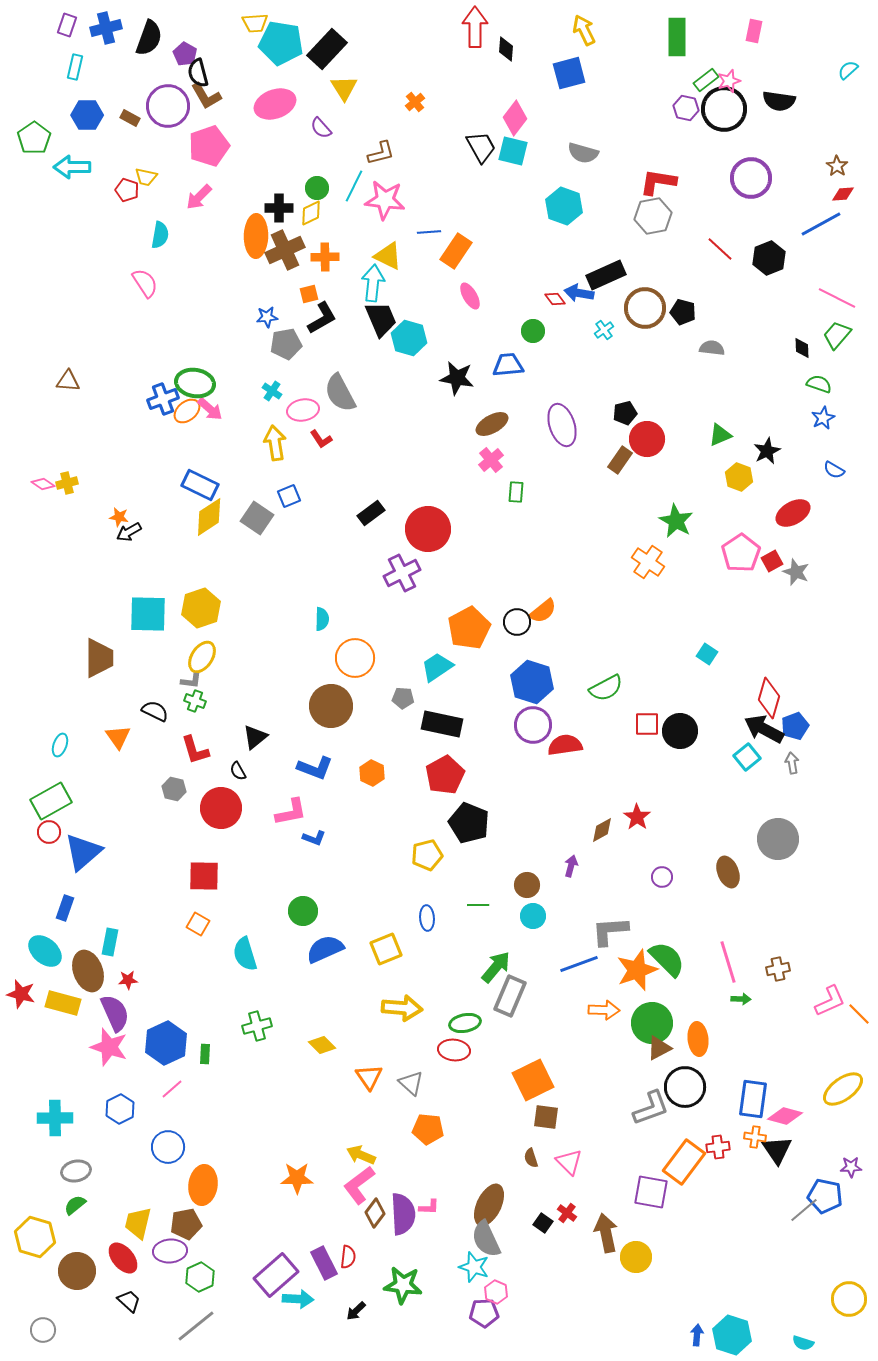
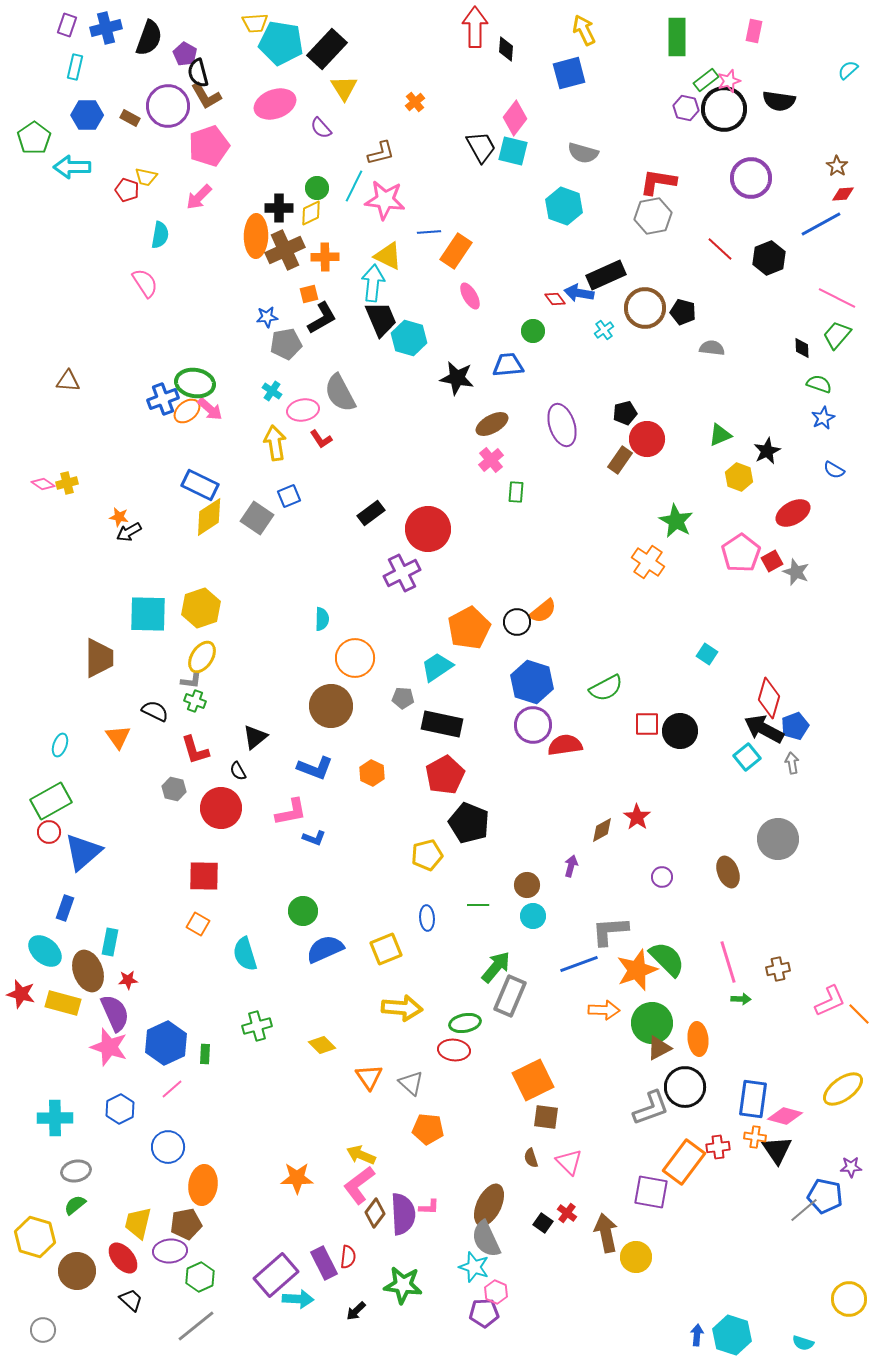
black trapezoid at (129, 1301): moved 2 px right, 1 px up
